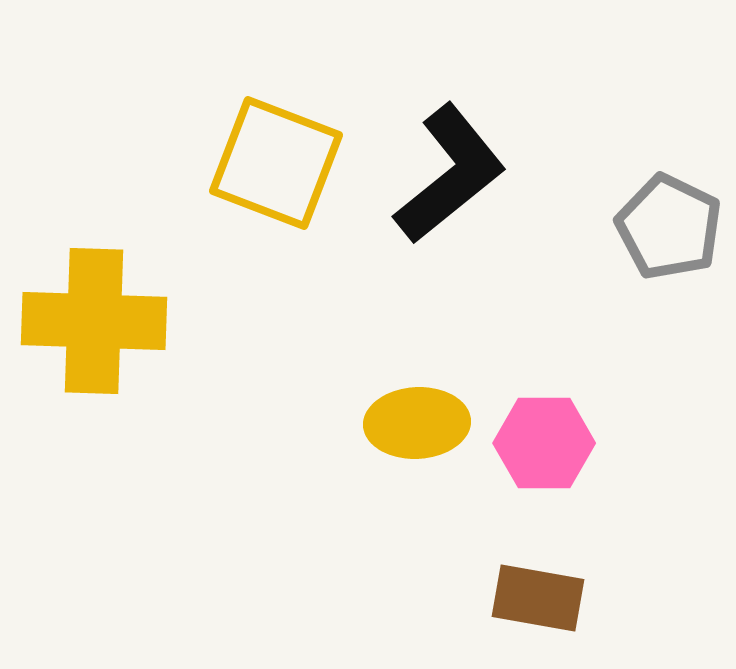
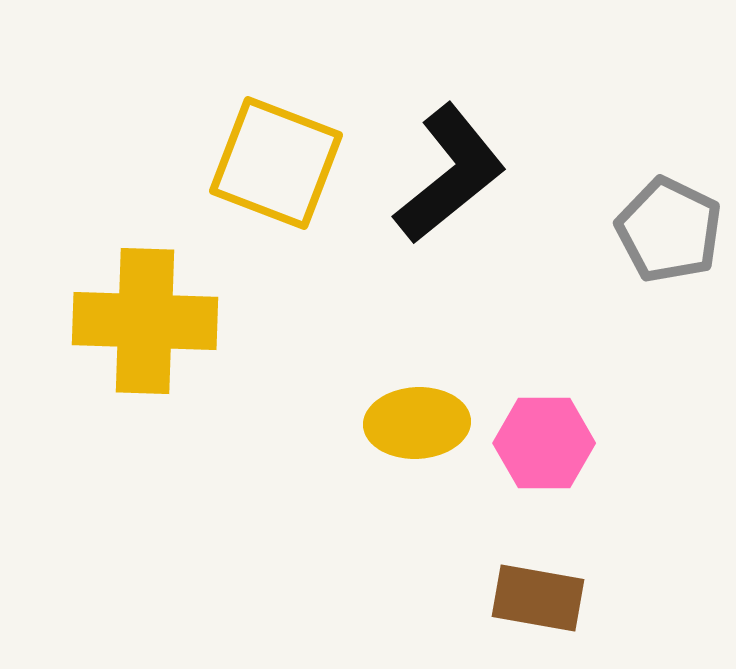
gray pentagon: moved 3 px down
yellow cross: moved 51 px right
